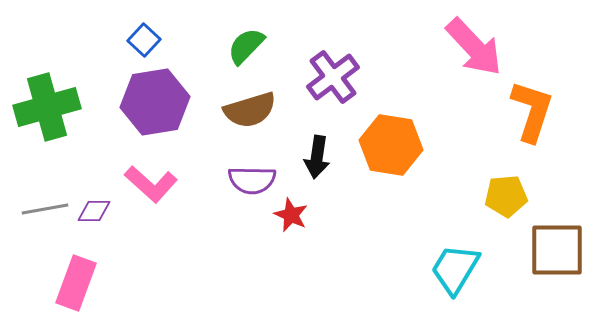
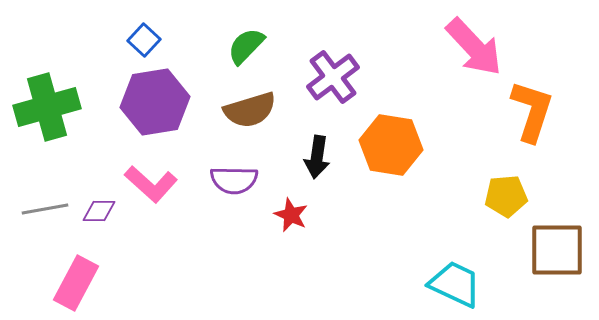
purple semicircle: moved 18 px left
purple diamond: moved 5 px right
cyan trapezoid: moved 15 px down; rotated 84 degrees clockwise
pink rectangle: rotated 8 degrees clockwise
